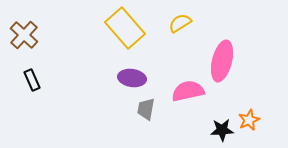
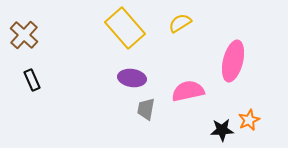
pink ellipse: moved 11 px right
